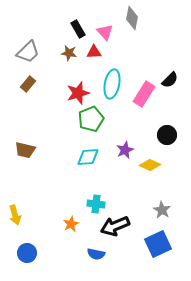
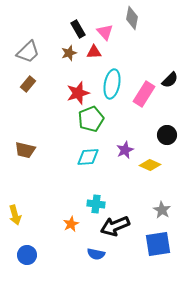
brown star: rotated 28 degrees counterclockwise
blue square: rotated 16 degrees clockwise
blue circle: moved 2 px down
